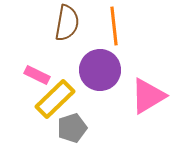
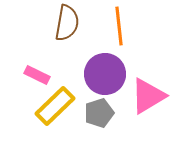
orange line: moved 5 px right
purple circle: moved 5 px right, 4 px down
yellow rectangle: moved 7 px down
gray pentagon: moved 27 px right, 15 px up
